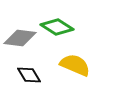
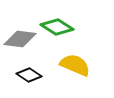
gray diamond: moved 1 px down
black diamond: rotated 25 degrees counterclockwise
